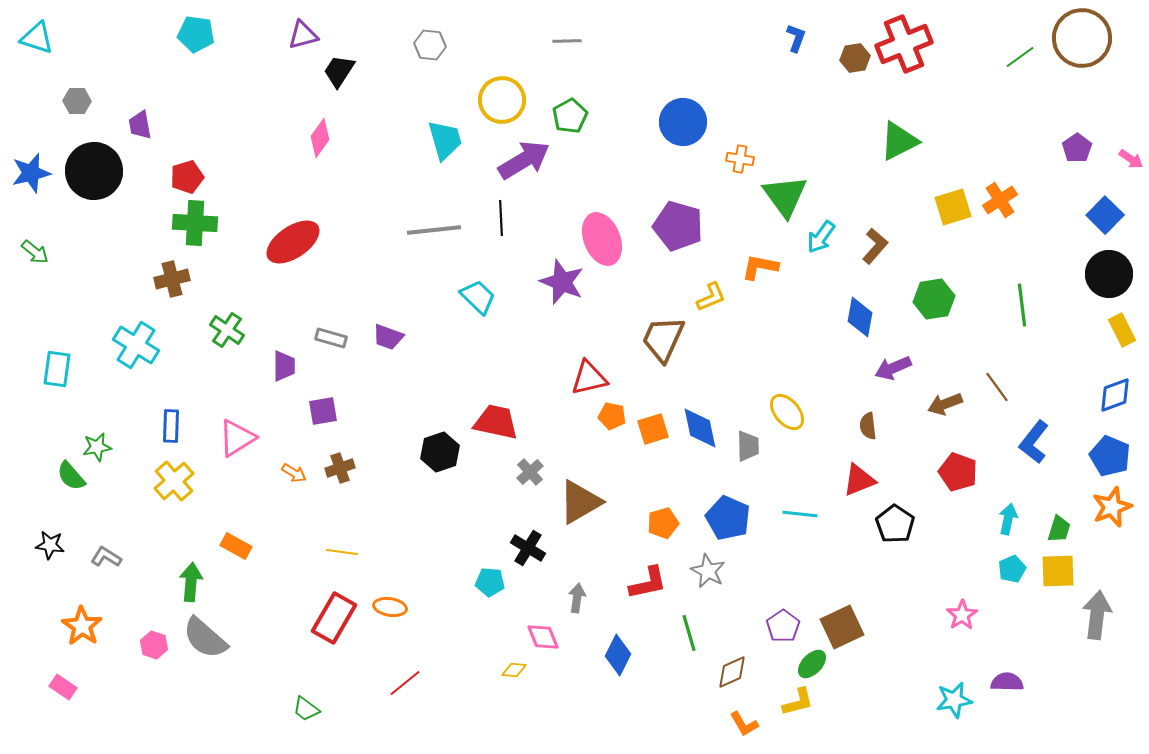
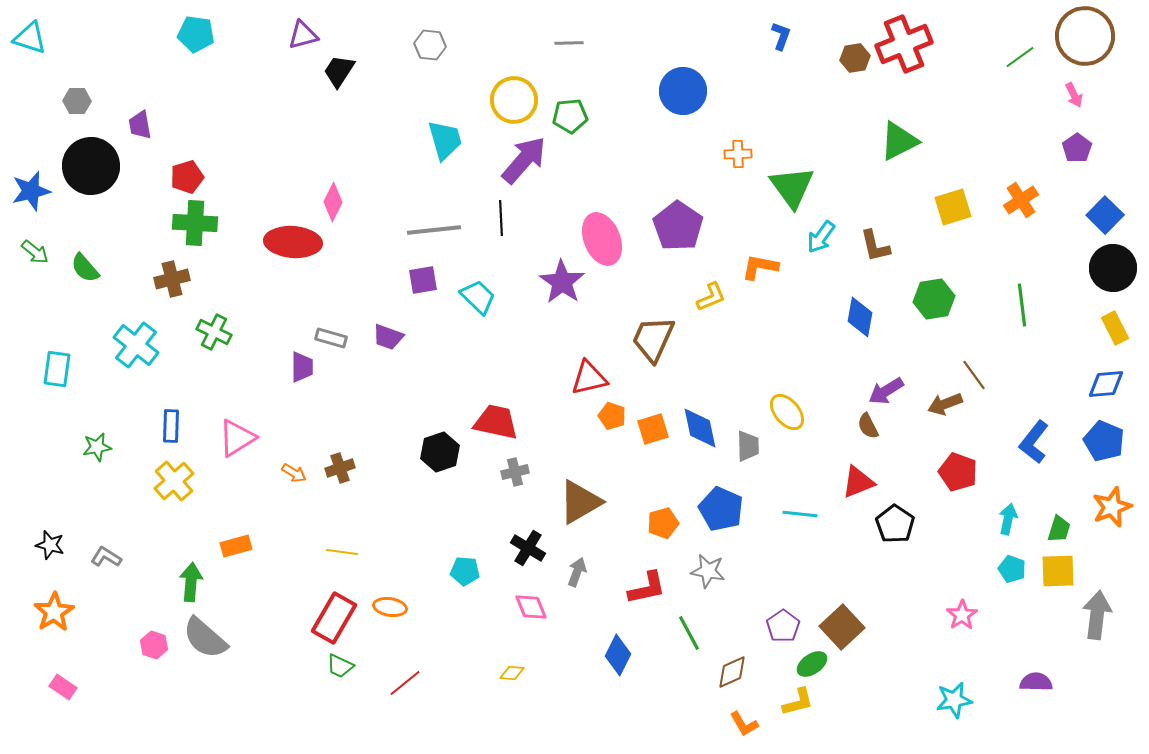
cyan triangle at (37, 38): moved 7 px left
blue L-shape at (796, 38): moved 15 px left, 2 px up
brown circle at (1082, 38): moved 3 px right, 2 px up
gray line at (567, 41): moved 2 px right, 2 px down
yellow circle at (502, 100): moved 12 px right
green pentagon at (570, 116): rotated 24 degrees clockwise
blue circle at (683, 122): moved 31 px up
pink diamond at (320, 138): moved 13 px right, 64 px down; rotated 9 degrees counterclockwise
orange cross at (740, 159): moved 2 px left, 5 px up; rotated 12 degrees counterclockwise
pink arrow at (1131, 159): moved 57 px left, 64 px up; rotated 30 degrees clockwise
purple arrow at (524, 160): rotated 18 degrees counterclockwise
black circle at (94, 171): moved 3 px left, 5 px up
blue star at (31, 173): moved 18 px down
green triangle at (785, 196): moved 7 px right, 9 px up
orange cross at (1000, 200): moved 21 px right
purple pentagon at (678, 226): rotated 18 degrees clockwise
red ellipse at (293, 242): rotated 38 degrees clockwise
brown L-shape at (875, 246): rotated 126 degrees clockwise
black circle at (1109, 274): moved 4 px right, 6 px up
purple star at (562, 282): rotated 12 degrees clockwise
green cross at (227, 330): moved 13 px left, 2 px down; rotated 8 degrees counterclockwise
yellow rectangle at (1122, 330): moved 7 px left, 2 px up
brown trapezoid at (663, 339): moved 10 px left
cyan cross at (136, 345): rotated 6 degrees clockwise
purple trapezoid at (284, 366): moved 18 px right, 1 px down
purple arrow at (893, 368): moved 7 px left, 23 px down; rotated 9 degrees counterclockwise
brown line at (997, 387): moved 23 px left, 12 px up
blue diamond at (1115, 395): moved 9 px left, 11 px up; rotated 15 degrees clockwise
purple square at (323, 411): moved 100 px right, 131 px up
orange pentagon at (612, 416): rotated 8 degrees clockwise
brown semicircle at (868, 426): rotated 20 degrees counterclockwise
blue pentagon at (1110, 456): moved 6 px left, 15 px up
gray cross at (530, 472): moved 15 px left; rotated 28 degrees clockwise
green semicircle at (71, 476): moved 14 px right, 208 px up
red triangle at (859, 480): moved 1 px left, 2 px down
blue pentagon at (728, 518): moved 7 px left, 9 px up
black star at (50, 545): rotated 8 degrees clockwise
orange rectangle at (236, 546): rotated 44 degrees counterclockwise
cyan pentagon at (1012, 569): rotated 28 degrees counterclockwise
gray star at (708, 571): rotated 16 degrees counterclockwise
cyan pentagon at (490, 582): moved 25 px left, 11 px up
red L-shape at (648, 583): moved 1 px left, 5 px down
gray arrow at (577, 598): moved 26 px up; rotated 12 degrees clockwise
orange star at (82, 626): moved 28 px left, 14 px up; rotated 6 degrees clockwise
brown square at (842, 627): rotated 18 degrees counterclockwise
green line at (689, 633): rotated 12 degrees counterclockwise
pink diamond at (543, 637): moved 12 px left, 30 px up
green ellipse at (812, 664): rotated 12 degrees clockwise
yellow diamond at (514, 670): moved 2 px left, 3 px down
purple semicircle at (1007, 682): moved 29 px right
green trapezoid at (306, 709): moved 34 px right, 43 px up; rotated 12 degrees counterclockwise
